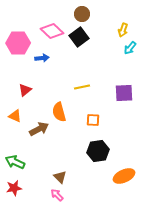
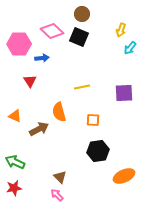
yellow arrow: moved 2 px left
black square: rotated 30 degrees counterclockwise
pink hexagon: moved 1 px right, 1 px down
red triangle: moved 5 px right, 9 px up; rotated 24 degrees counterclockwise
